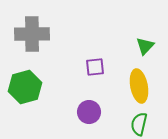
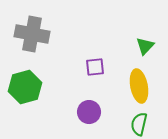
gray cross: rotated 12 degrees clockwise
